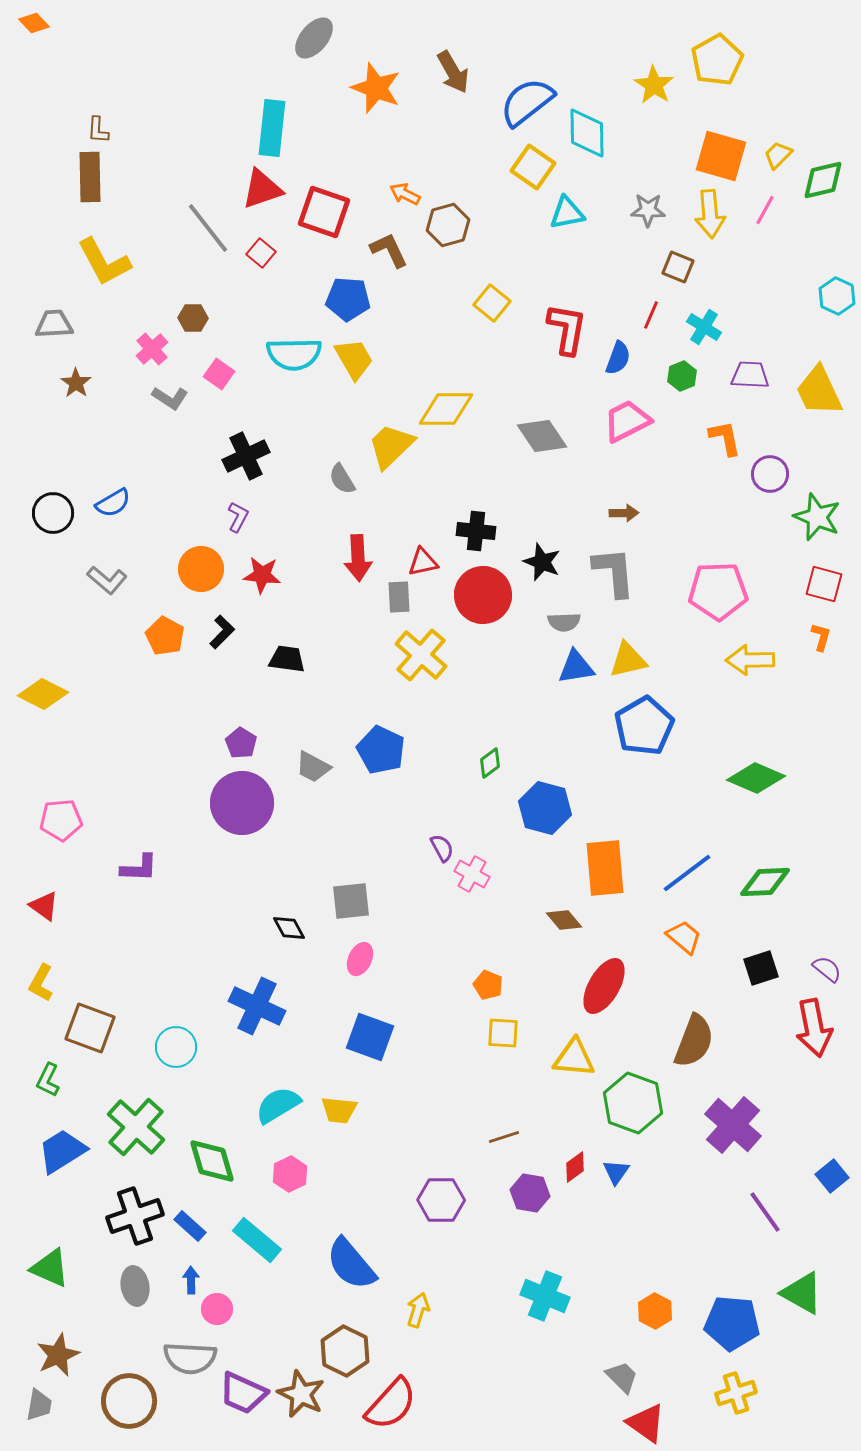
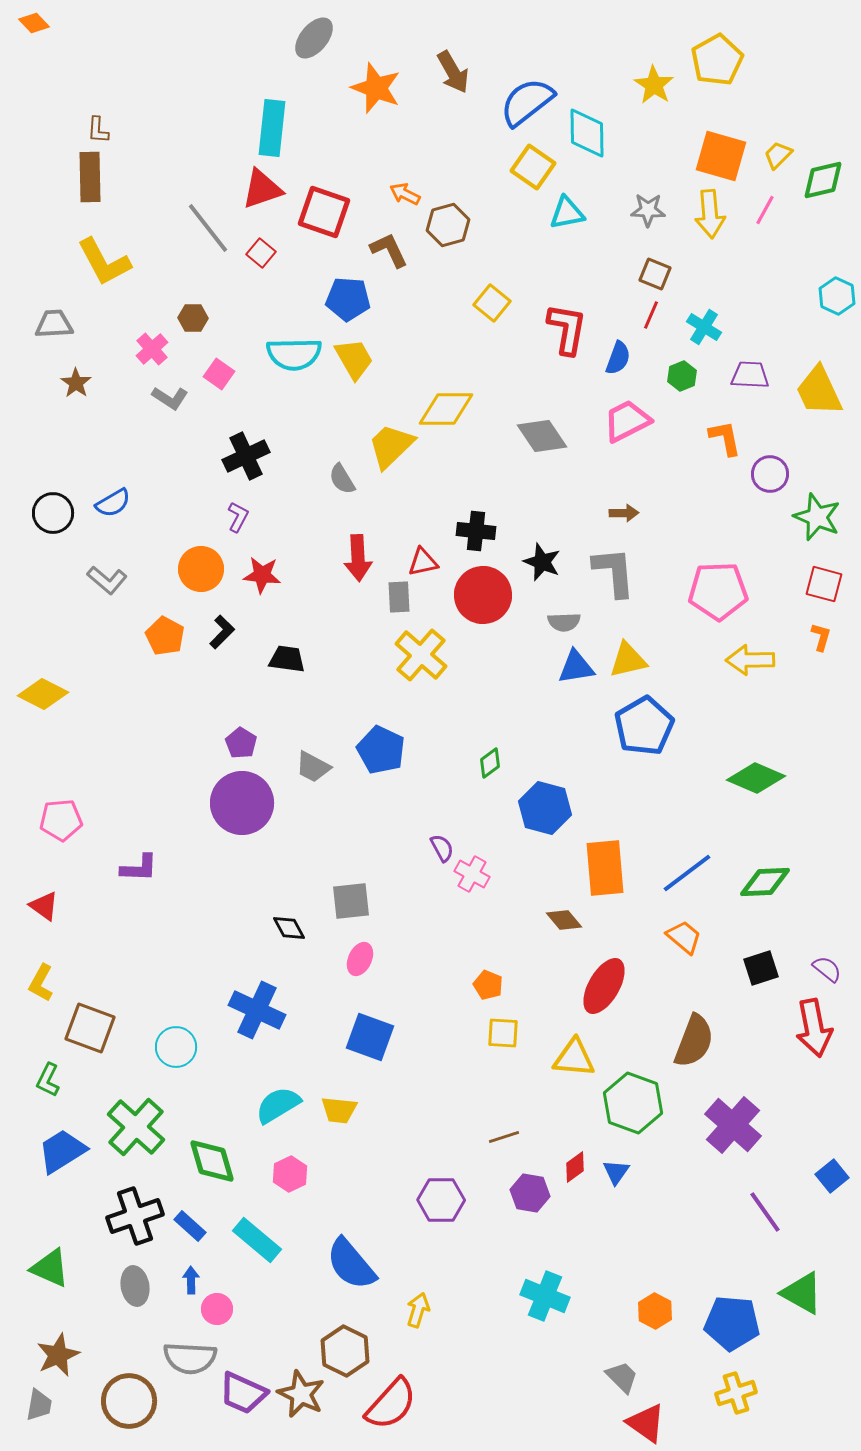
brown square at (678, 267): moved 23 px left, 7 px down
blue cross at (257, 1006): moved 4 px down
